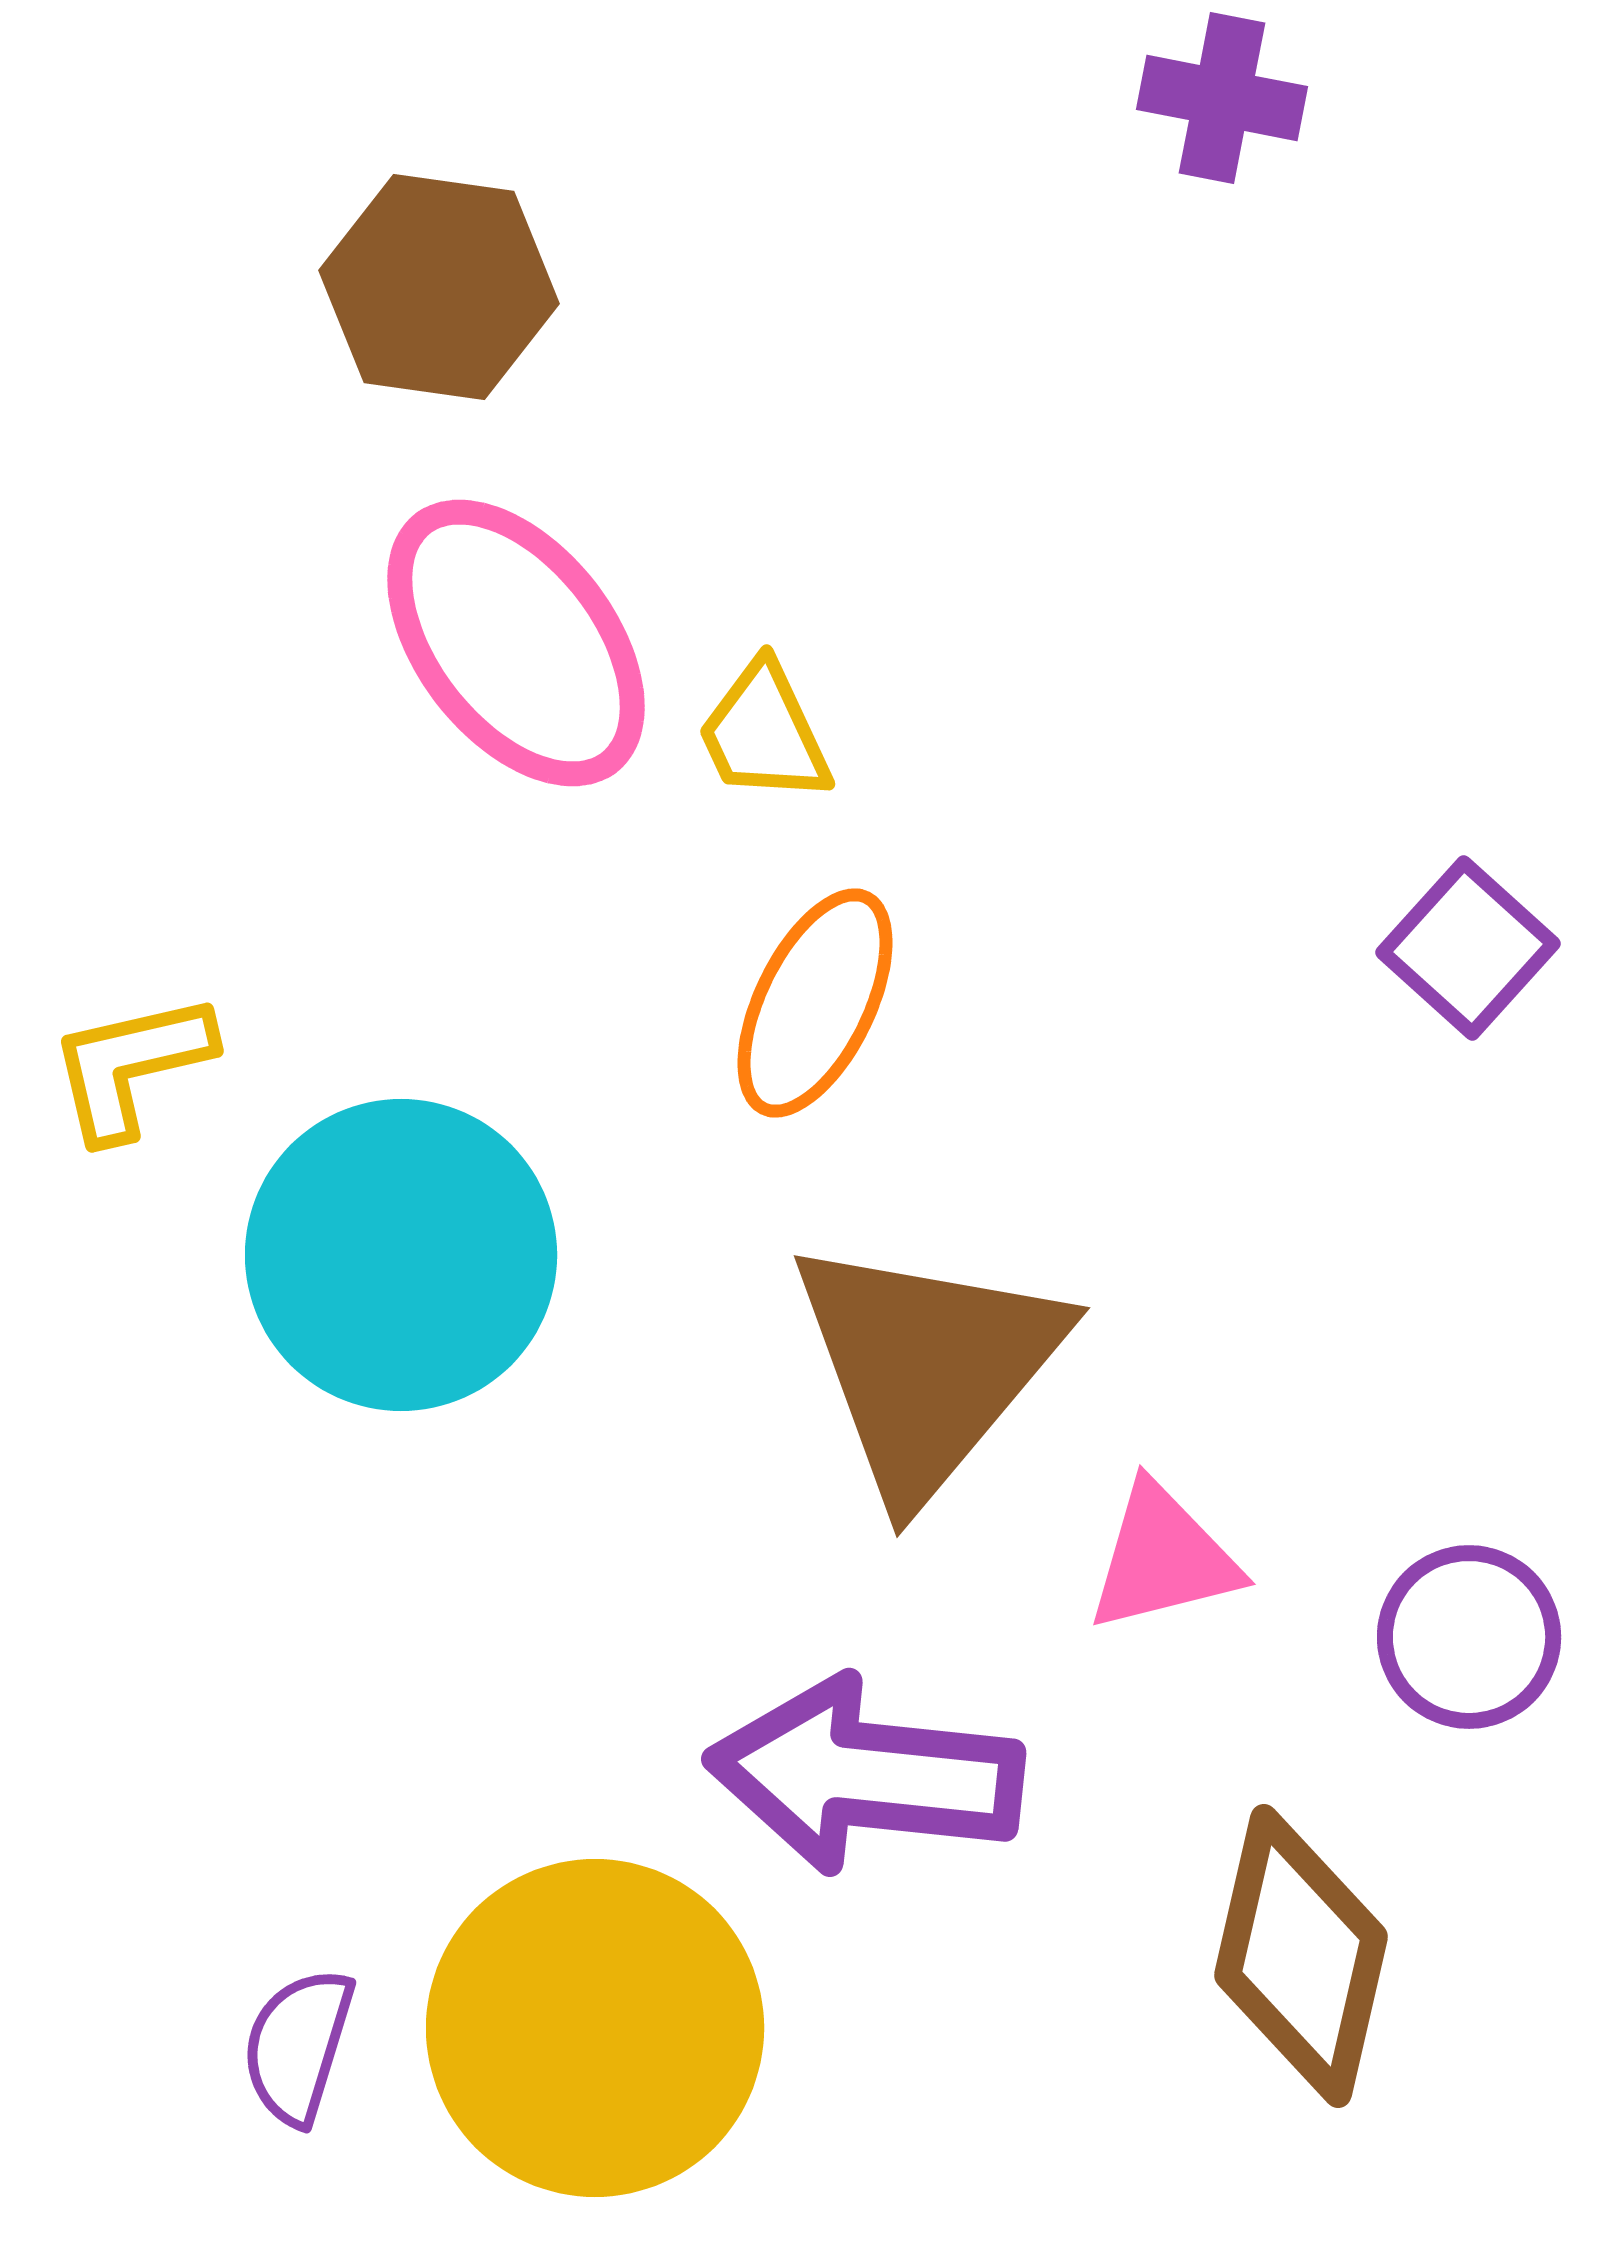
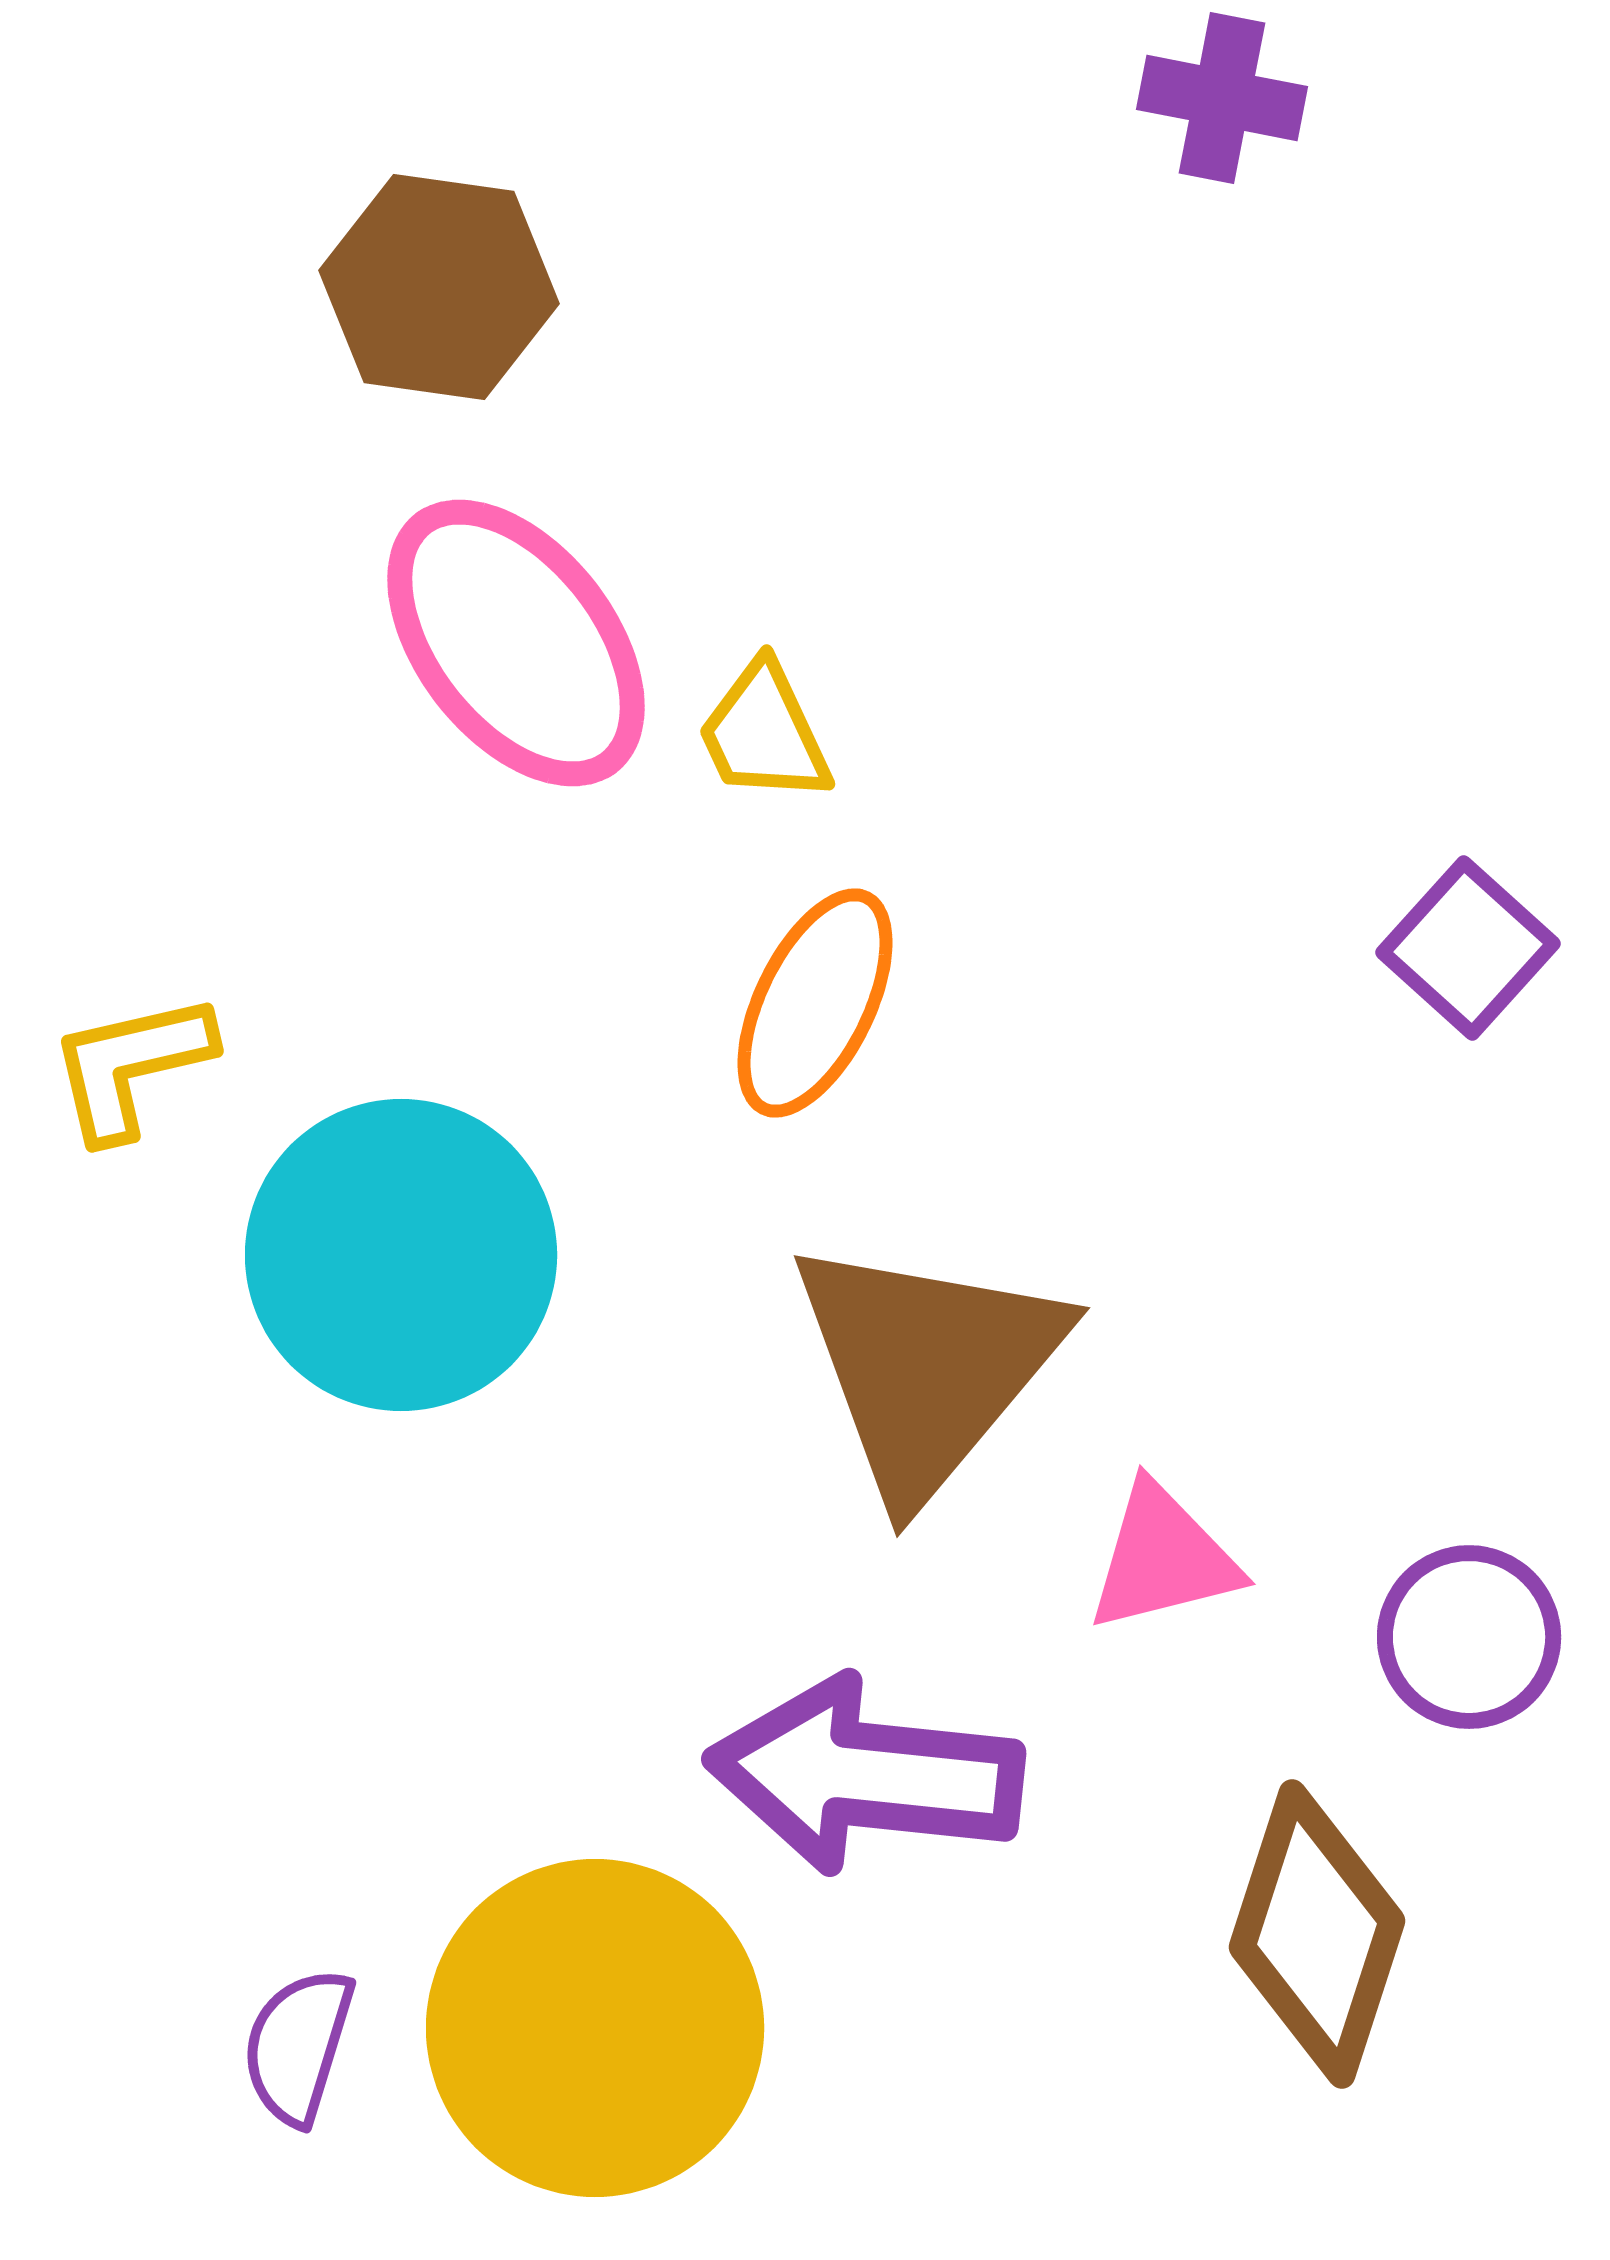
brown diamond: moved 16 px right, 22 px up; rotated 5 degrees clockwise
